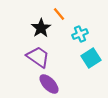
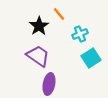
black star: moved 2 px left, 2 px up
purple trapezoid: moved 1 px up
purple ellipse: rotated 55 degrees clockwise
